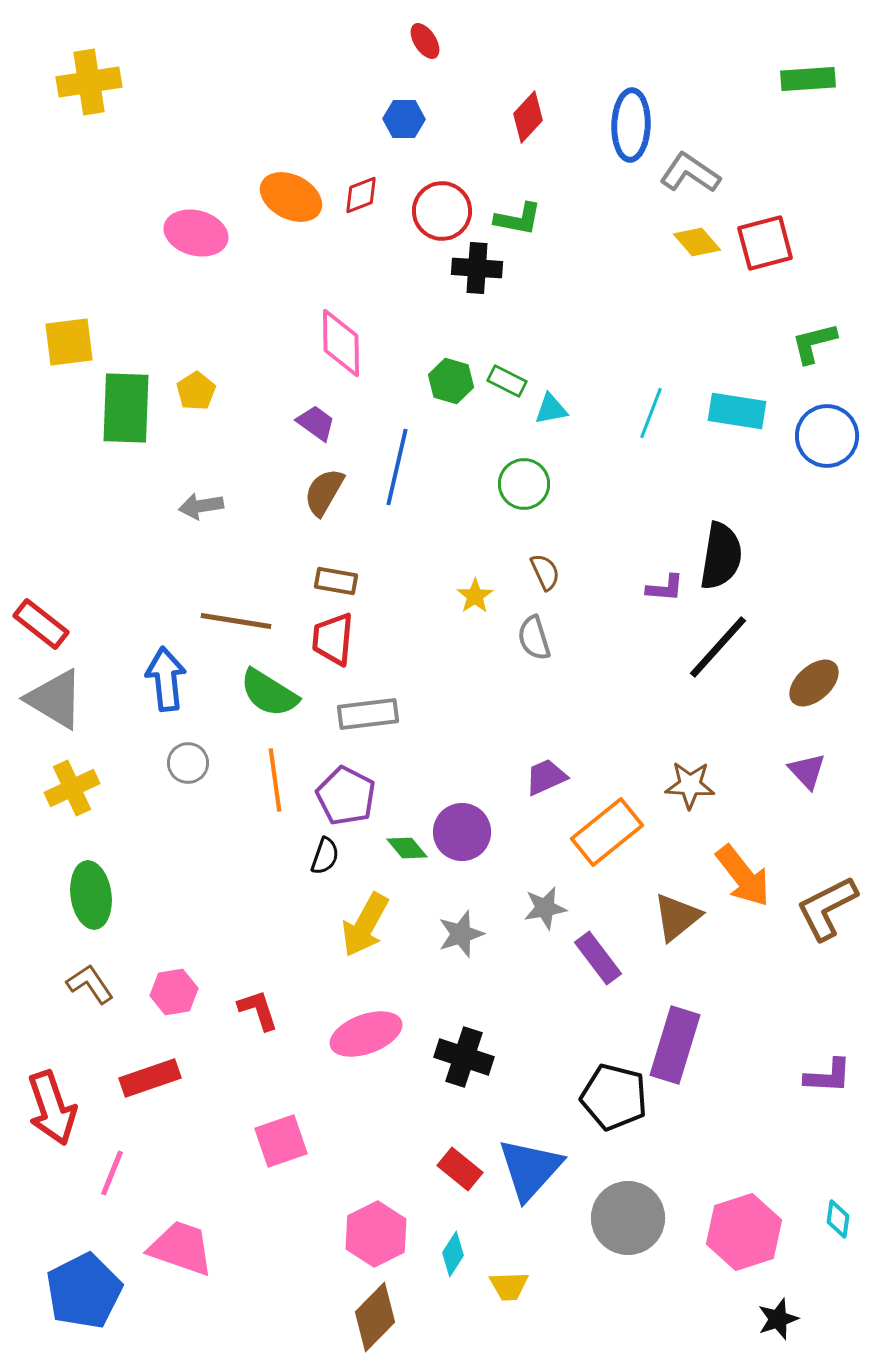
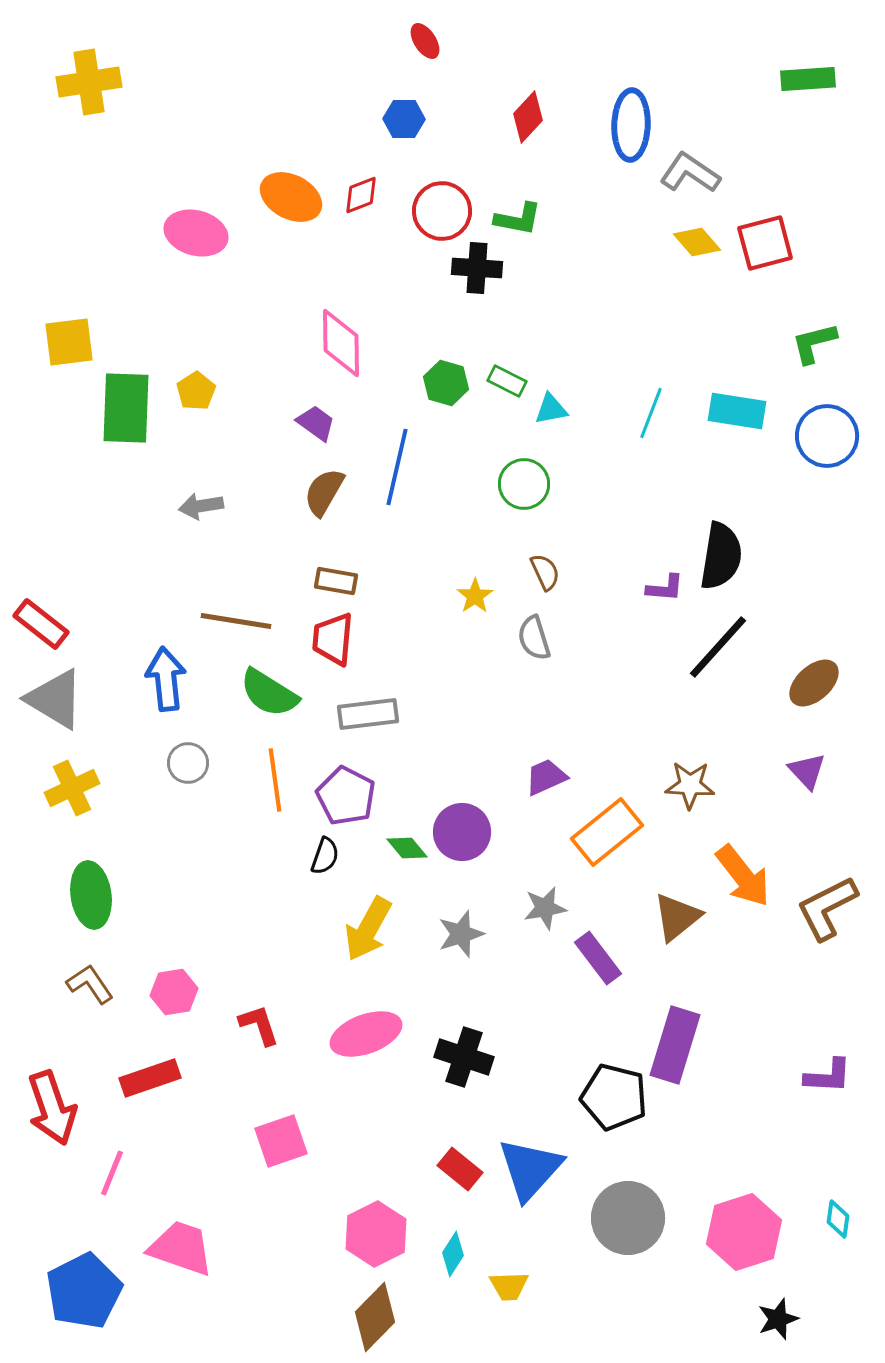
green hexagon at (451, 381): moved 5 px left, 2 px down
yellow arrow at (365, 925): moved 3 px right, 4 px down
red L-shape at (258, 1010): moved 1 px right, 15 px down
